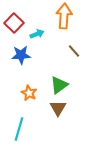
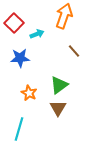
orange arrow: rotated 15 degrees clockwise
blue star: moved 1 px left, 3 px down
